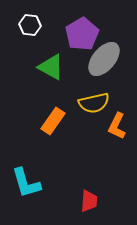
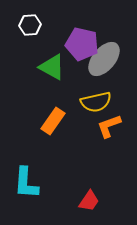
white hexagon: rotated 10 degrees counterclockwise
purple pentagon: moved 10 px down; rotated 28 degrees counterclockwise
green triangle: moved 1 px right
yellow semicircle: moved 2 px right, 1 px up
orange L-shape: moved 8 px left; rotated 44 degrees clockwise
cyan L-shape: rotated 20 degrees clockwise
red trapezoid: rotated 30 degrees clockwise
